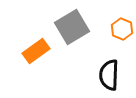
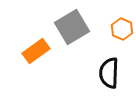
black semicircle: moved 2 px up
